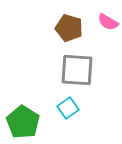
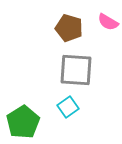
gray square: moved 1 px left
cyan square: moved 1 px up
green pentagon: rotated 8 degrees clockwise
